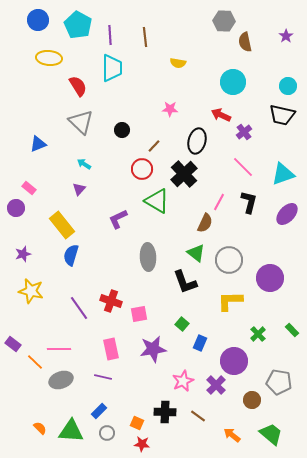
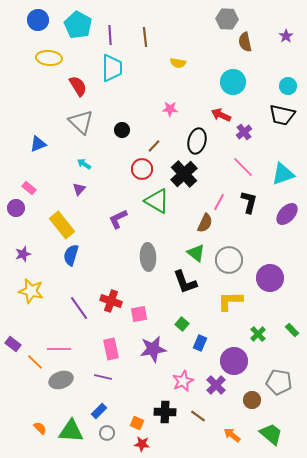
gray hexagon at (224, 21): moved 3 px right, 2 px up
